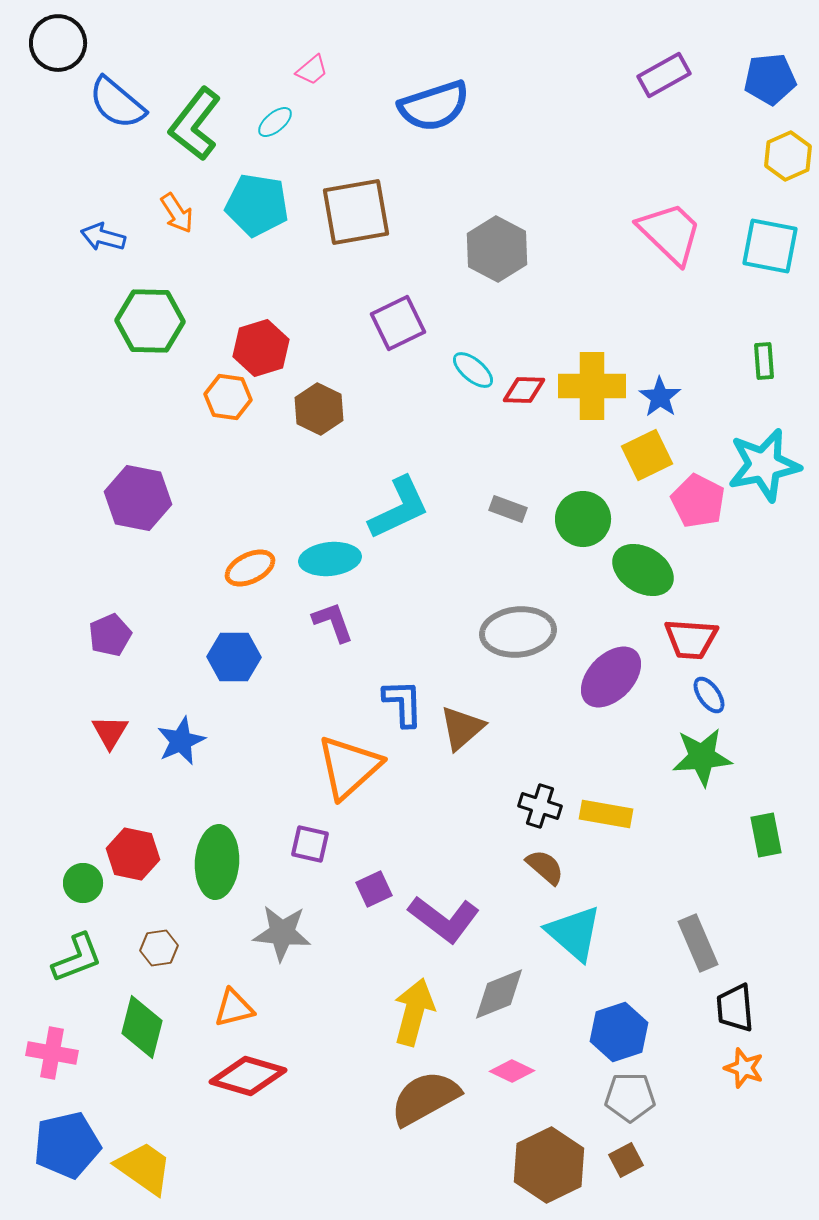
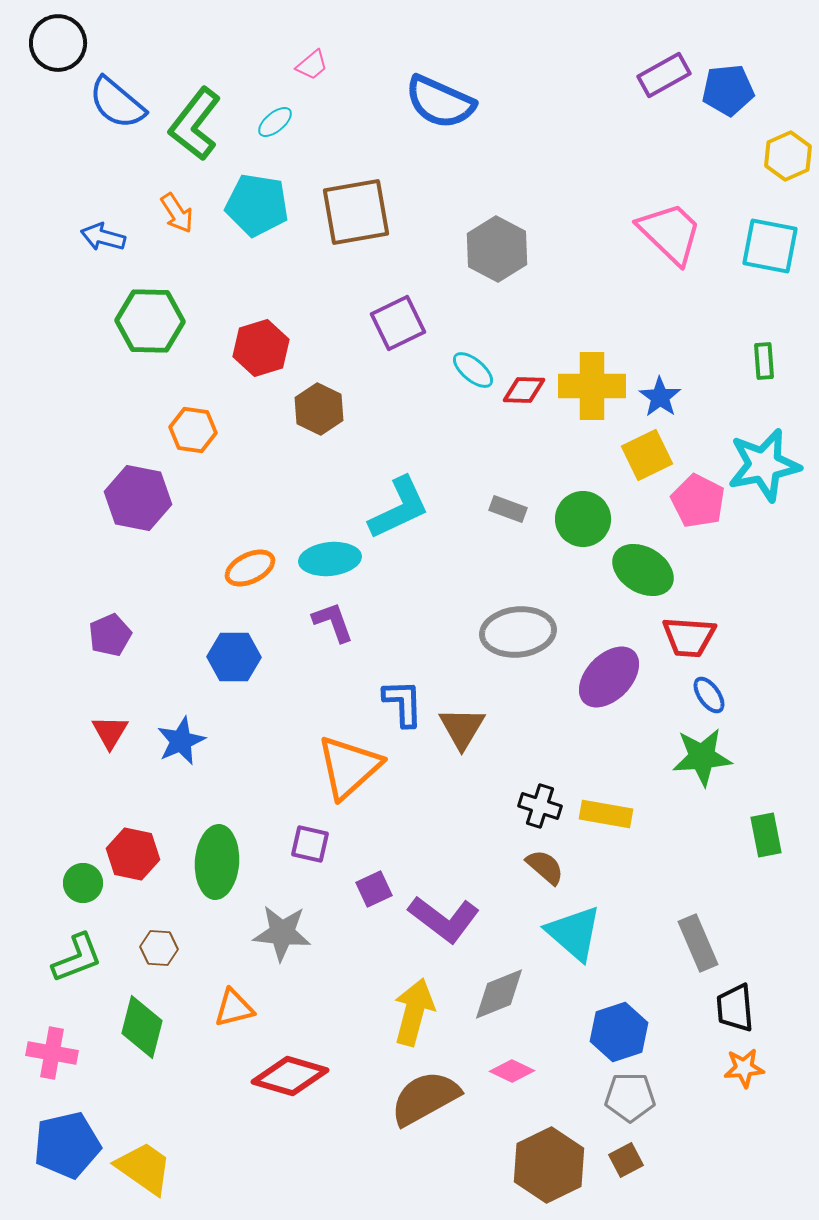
pink trapezoid at (312, 70): moved 5 px up
blue pentagon at (770, 79): moved 42 px left, 11 px down
blue semicircle at (434, 106): moved 6 px right, 4 px up; rotated 42 degrees clockwise
orange hexagon at (228, 397): moved 35 px left, 33 px down
red trapezoid at (691, 639): moved 2 px left, 2 px up
purple ellipse at (611, 677): moved 2 px left
brown triangle at (462, 728): rotated 18 degrees counterclockwise
brown hexagon at (159, 948): rotated 12 degrees clockwise
orange star at (744, 1068): rotated 24 degrees counterclockwise
red diamond at (248, 1076): moved 42 px right
